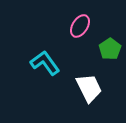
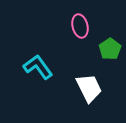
pink ellipse: rotated 45 degrees counterclockwise
cyan L-shape: moved 7 px left, 4 px down
